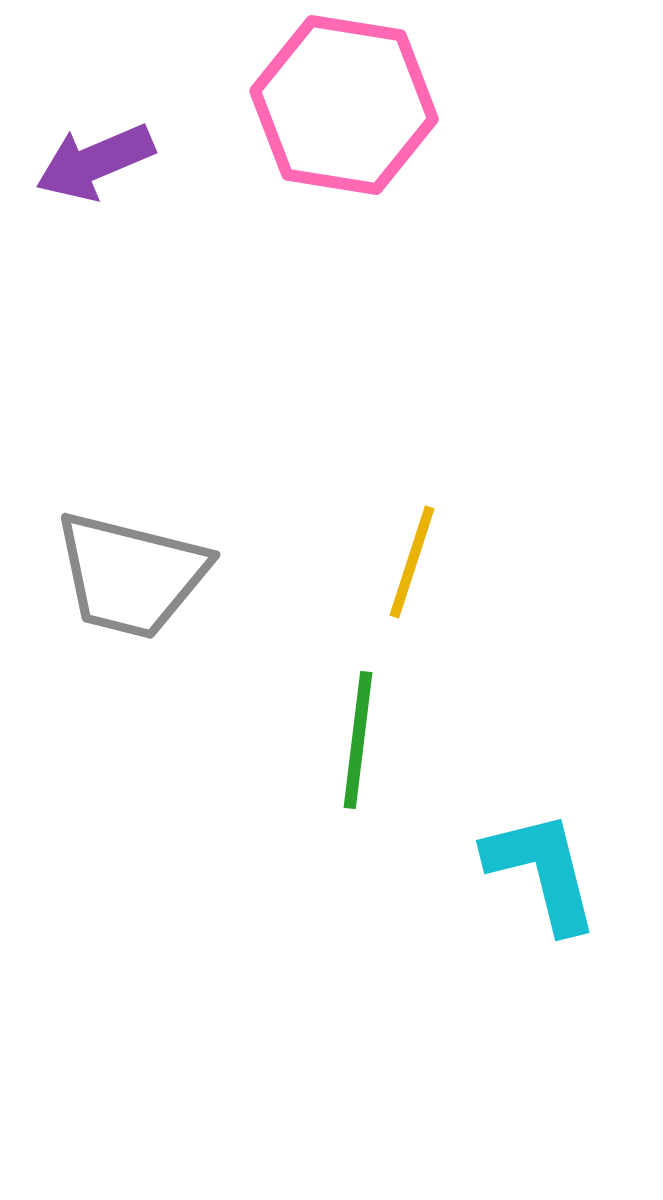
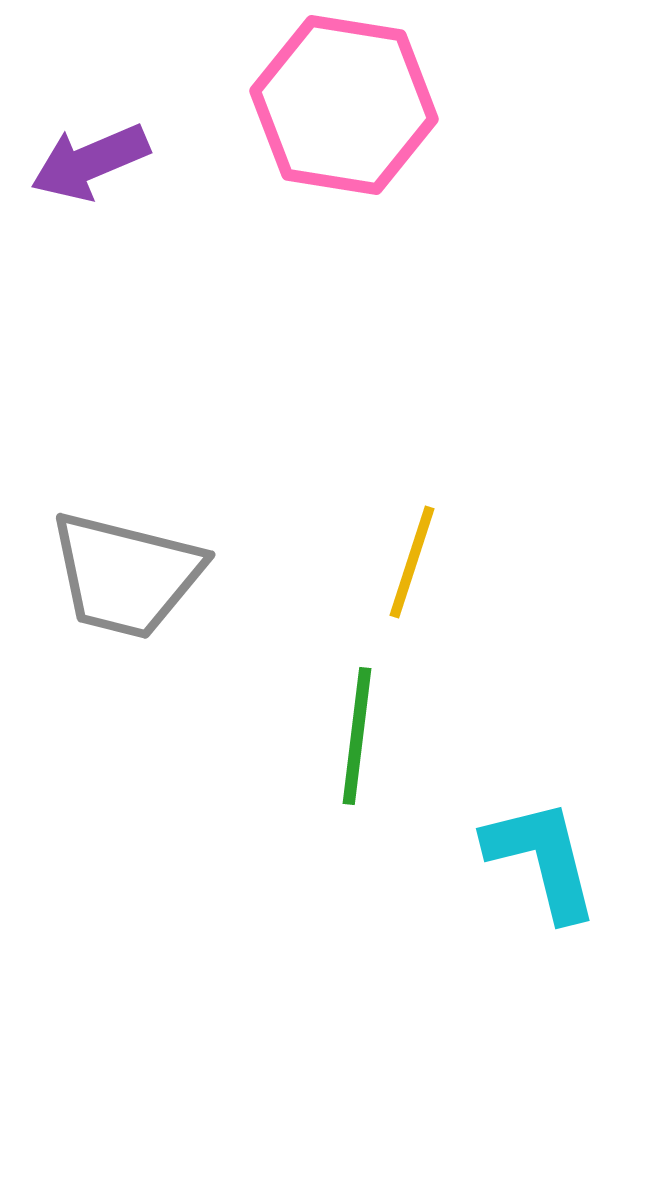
purple arrow: moved 5 px left
gray trapezoid: moved 5 px left
green line: moved 1 px left, 4 px up
cyan L-shape: moved 12 px up
